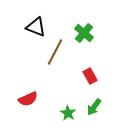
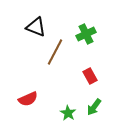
green cross: moved 2 px right, 1 px down; rotated 24 degrees clockwise
